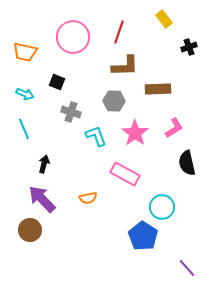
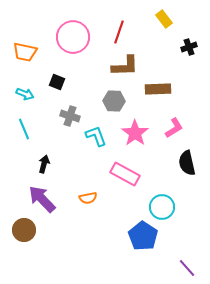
gray cross: moved 1 px left, 4 px down
brown circle: moved 6 px left
